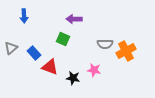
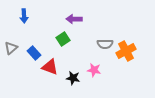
green square: rotated 32 degrees clockwise
